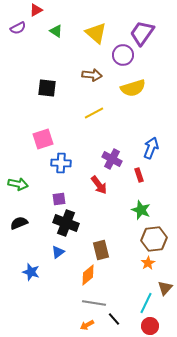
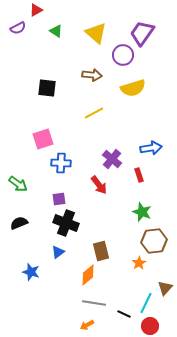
blue arrow: rotated 60 degrees clockwise
purple cross: rotated 12 degrees clockwise
green arrow: rotated 24 degrees clockwise
green star: moved 1 px right, 2 px down
brown hexagon: moved 2 px down
brown rectangle: moved 1 px down
orange star: moved 9 px left
black line: moved 10 px right, 5 px up; rotated 24 degrees counterclockwise
